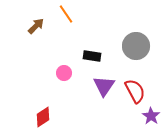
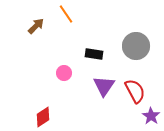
black rectangle: moved 2 px right, 2 px up
